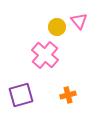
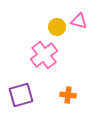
pink triangle: rotated 36 degrees counterclockwise
pink cross: moved 1 px left; rotated 12 degrees clockwise
orange cross: rotated 21 degrees clockwise
